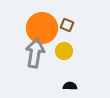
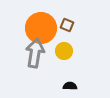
orange circle: moved 1 px left
